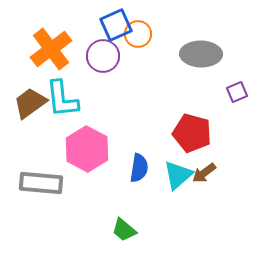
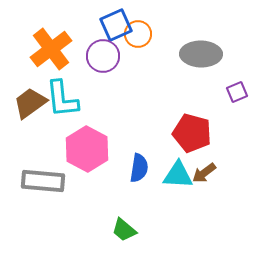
cyan triangle: rotated 44 degrees clockwise
gray rectangle: moved 2 px right, 2 px up
